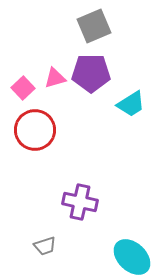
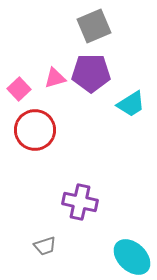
pink square: moved 4 px left, 1 px down
